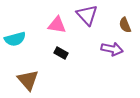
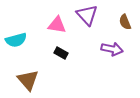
brown semicircle: moved 3 px up
cyan semicircle: moved 1 px right, 1 px down
